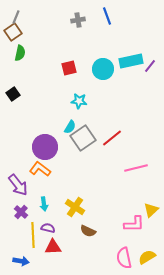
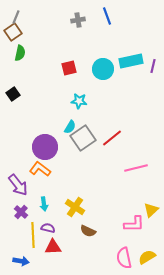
purple line: moved 3 px right; rotated 24 degrees counterclockwise
